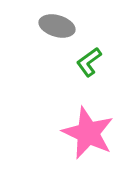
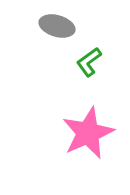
pink star: rotated 24 degrees clockwise
